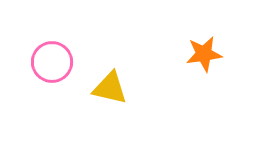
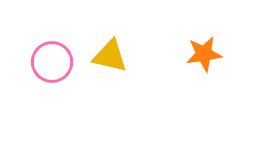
yellow triangle: moved 32 px up
